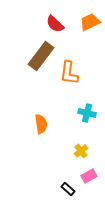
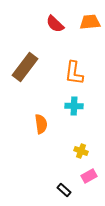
orange trapezoid: rotated 20 degrees clockwise
brown rectangle: moved 16 px left, 11 px down
orange L-shape: moved 5 px right
cyan cross: moved 13 px left, 7 px up; rotated 12 degrees counterclockwise
yellow cross: rotated 32 degrees counterclockwise
black rectangle: moved 4 px left, 1 px down
